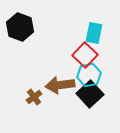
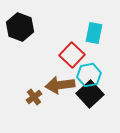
red square: moved 13 px left
